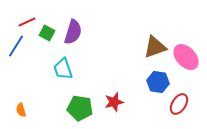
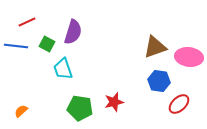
green square: moved 11 px down
blue line: rotated 65 degrees clockwise
pink ellipse: moved 3 px right; rotated 40 degrees counterclockwise
blue hexagon: moved 1 px right, 1 px up
red ellipse: rotated 15 degrees clockwise
orange semicircle: moved 1 px down; rotated 64 degrees clockwise
